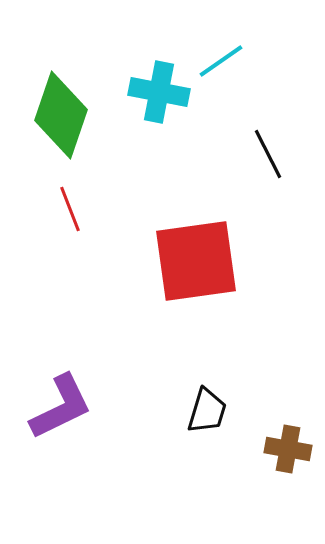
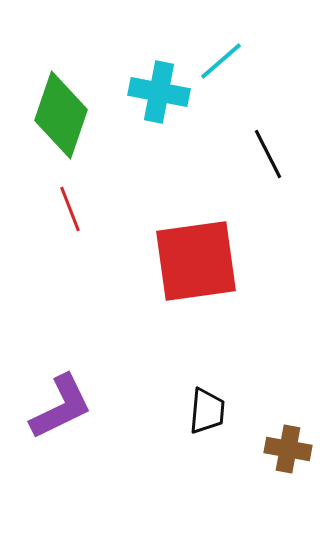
cyan line: rotated 6 degrees counterclockwise
black trapezoid: rotated 12 degrees counterclockwise
